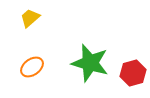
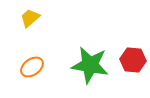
green star: moved 2 px down; rotated 6 degrees counterclockwise
red hexagon: moved 13 px up; rotated 20 degrees clockwise
